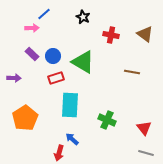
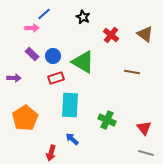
red cross: rotated 28 degrees clockwise
red arrow: moved 8 px left
